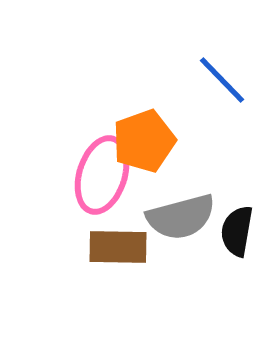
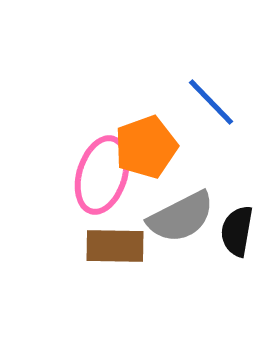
blue line: moved 11 px left, 22 px down
orange pentagon: moved 2 px right, 6 px down
gray semicircle: rotated 12 degrees counterclockwise
brown rectangle: moved 3 px left, 1 px up
